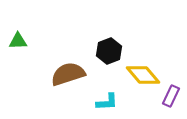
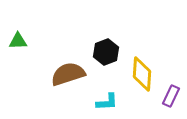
black hexagon: moved 3 px left, 1 px down
yellow diamond: moved 1 px left, 1 px up; rotated 44 degrees clockwise
